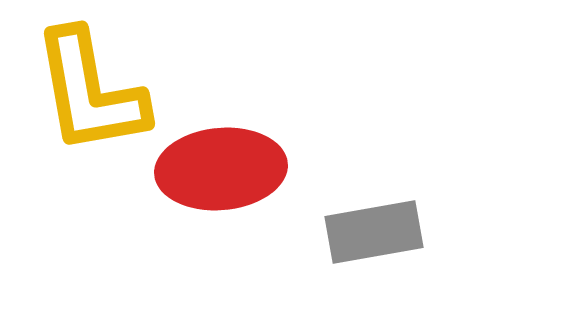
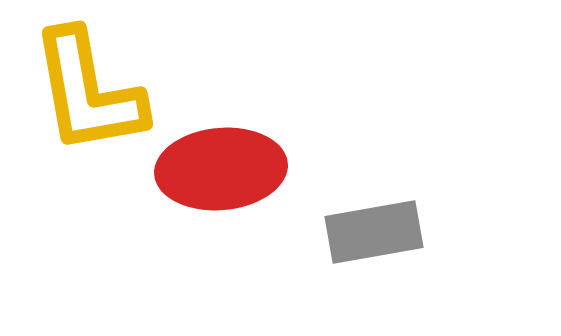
yellow L-shape: moved 2 px left
